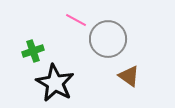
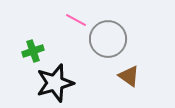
black star: rotated 27 degrees clockwise
